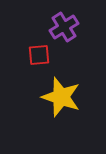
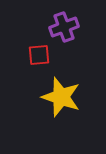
purple cross: rotated 12 degrees clockwise
